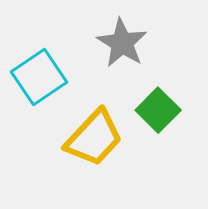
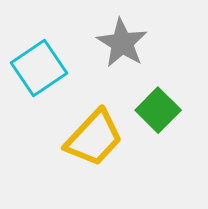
cyan square: moved 9 px up
